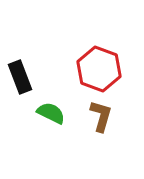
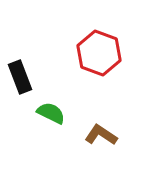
red hexagon: moved 16 px up
brown L-shape: moved 19 px down; rotated 72 degrees counterclockwise
